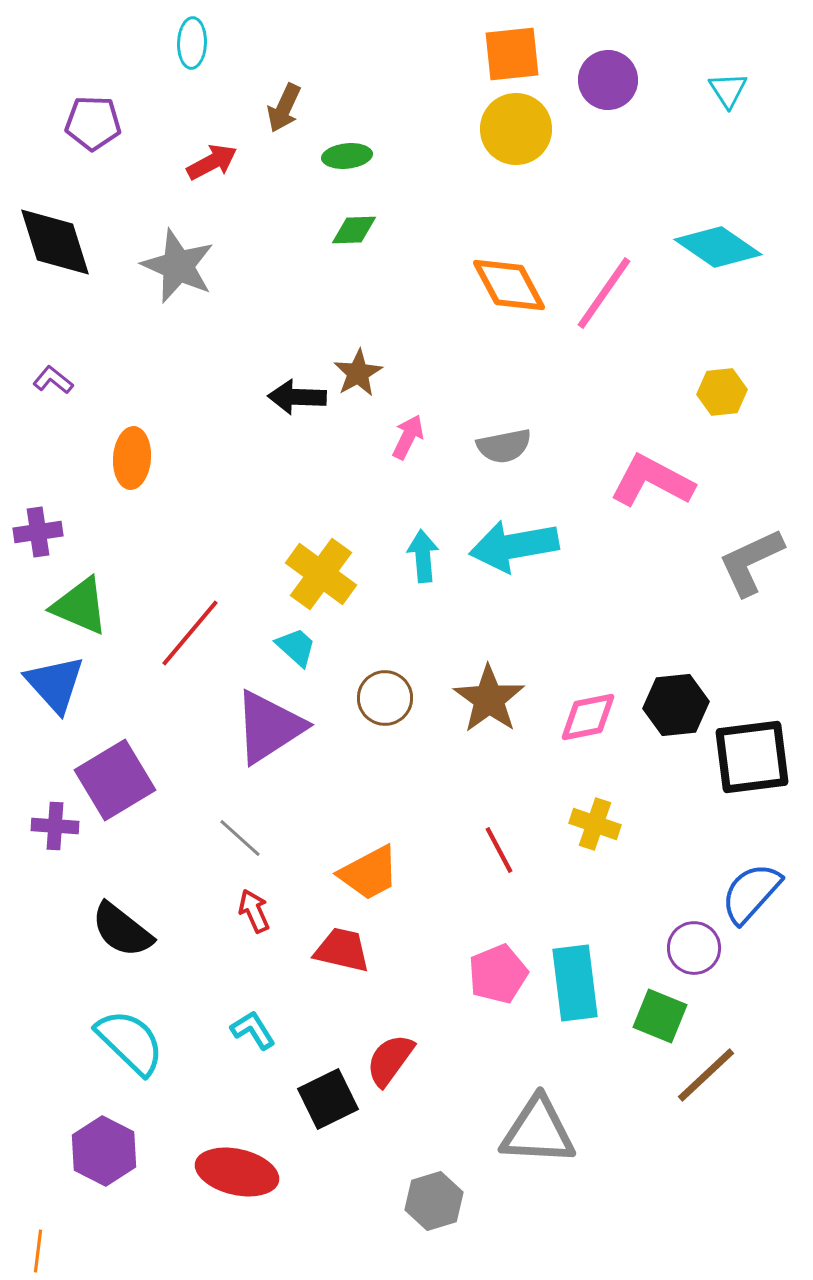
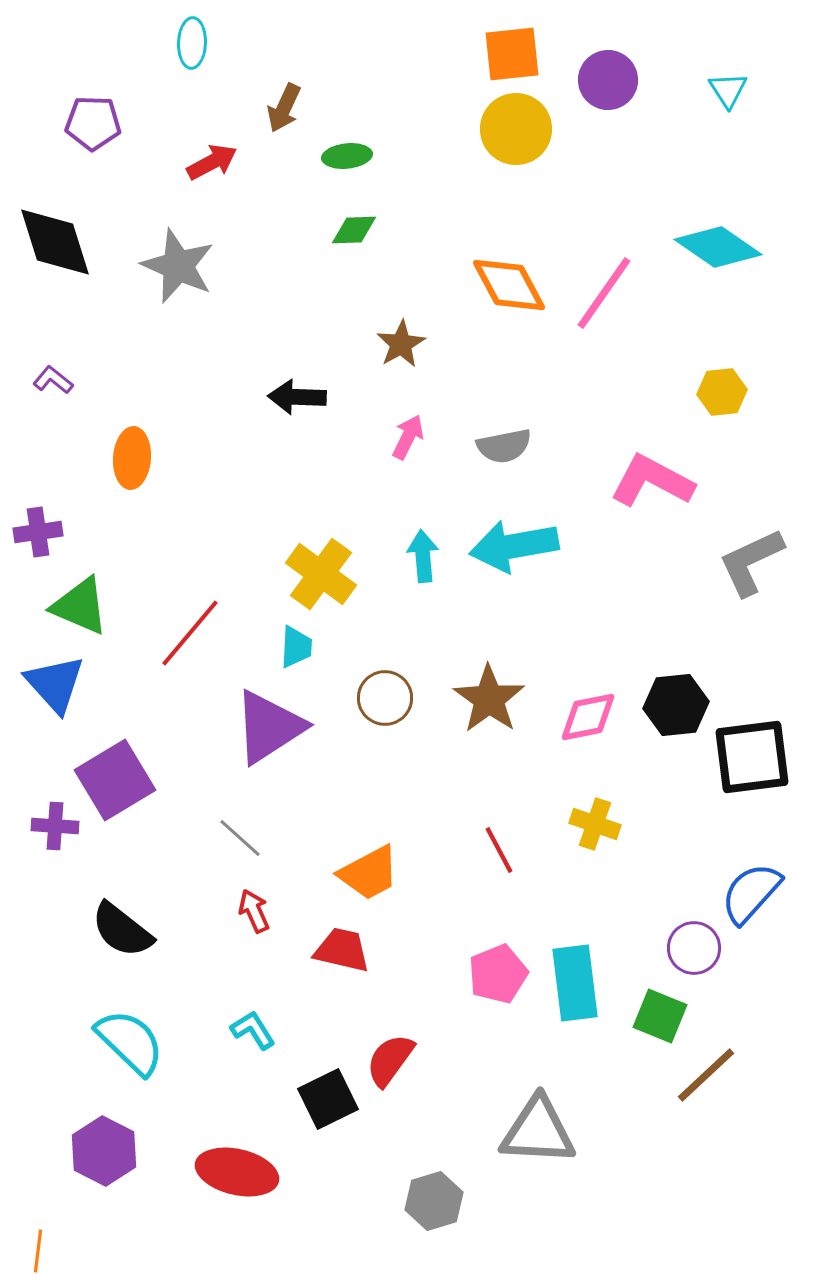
brown star at (358, 373): moved 43 px right, 29 px up
cyan trapezoid at (296, 647): rotated 51 degrees clockwise
